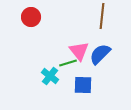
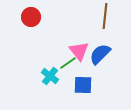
brown line: moved 3 px right
green line: rotated 18 degrees counterclockwise
